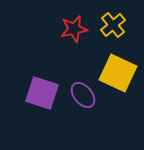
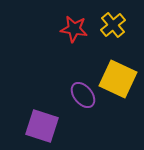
red star: rotated 20 degrees clockwise
yellow square: moved 6 px down
purple square: moved 33 px down
